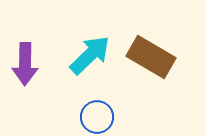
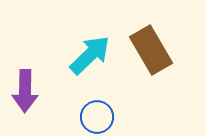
brown rectangle: moved 7 px up; rotated 30 degrees clockwise
purple arrow: moved 27 px down
